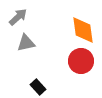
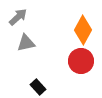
orange diamond: rotated 36 degrees clockwise
